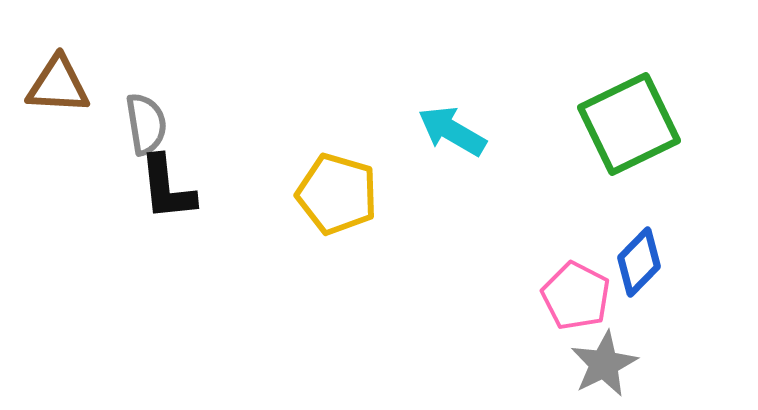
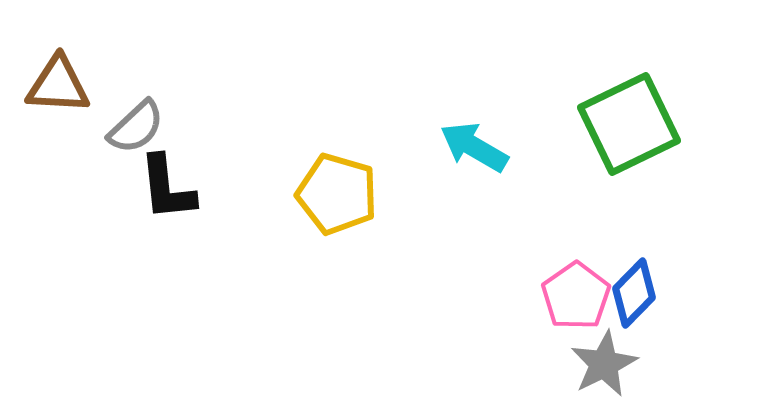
gray semicircle: moved 10 px left, 3 px down; rotated 56 degrees clockwise
cyan arrow: moved 22 px right, 16 px down
blue diamond: moved 5 px left, 31 px down
pink pentagon: rotated 10 degrees clockwise
